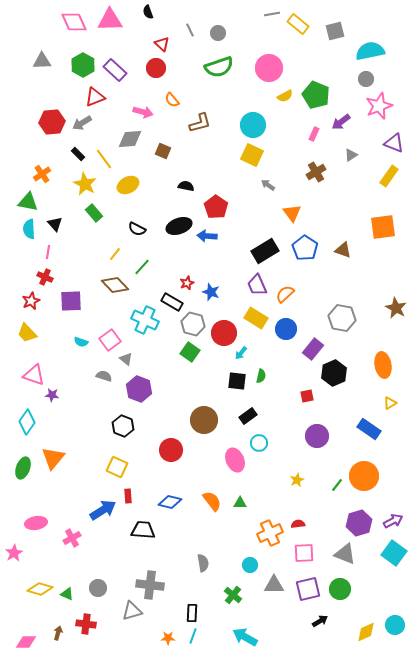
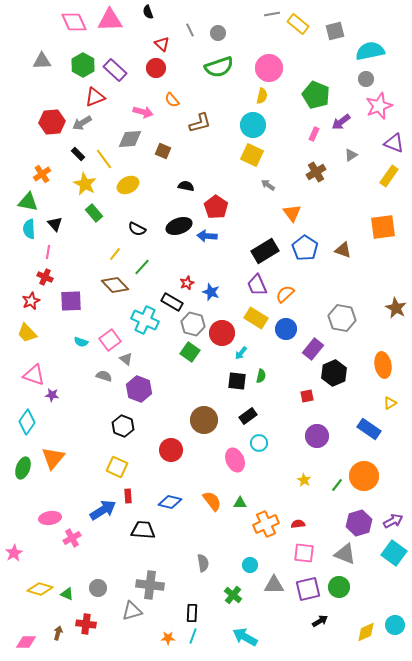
yellow semicircle at (285, 96): moved 23 px left; rotated 49 degrees counterclockwise
red circle at (224, 333): moved 2 px left
yellow star at (297, 480): moved 7 px right; rotated 16 degrees counterclockwise
pink ellipse at (36, 523): moved 14 px right, 5 px up
orange cross at (270, 533): moved 4 px left, 9 px up
pink square at (304, 553): rotated 10 degrees clockwise
green circle at (340, 589): moved 1 px left, 2 px up
